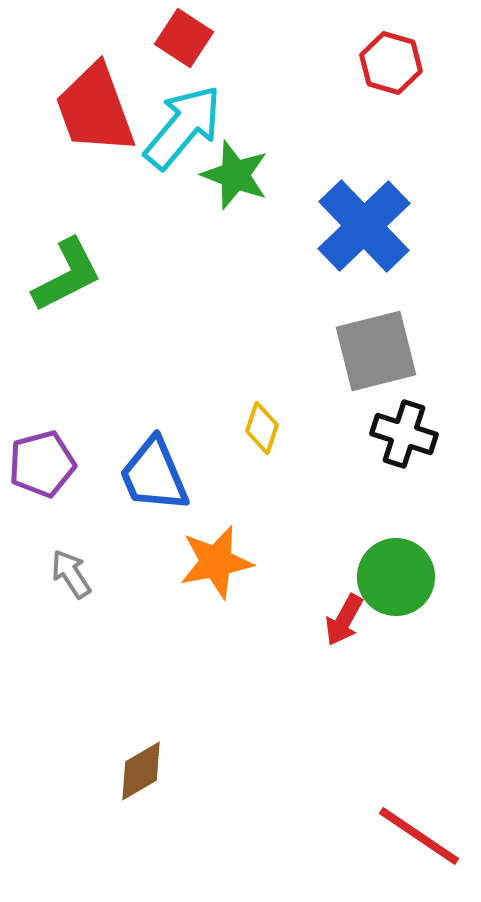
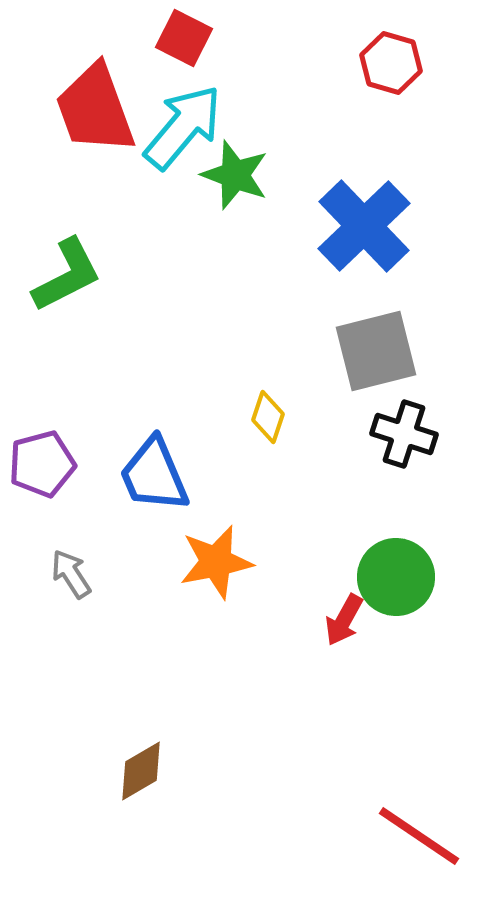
red square: rotated 6 degrees counterclockwise
yellow diamond: moved 6 px right, 11 px up
